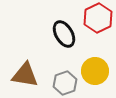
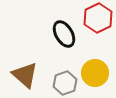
yellow circle: moved 2 px down
brown triangle: rotated 32 degrees clockwise
